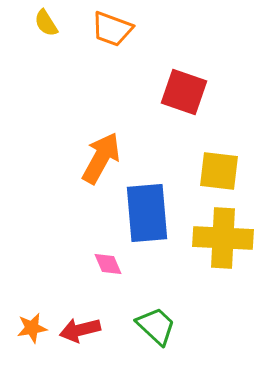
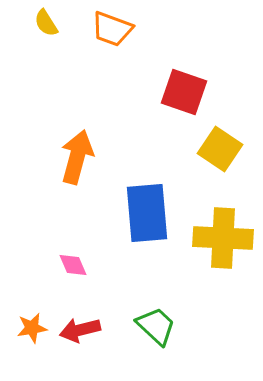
orange arrow: moved 24 px left, 1 px up; rotated 14 degrees counterclockwise
yellow square: moved 1 px right, 22 px up; rotated 27 degrees clockwise
pink diamond: moved 35 px left, 1 px down
